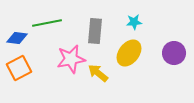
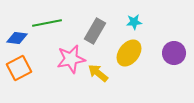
gray rectangle: rotated 25 degrees clockwise
